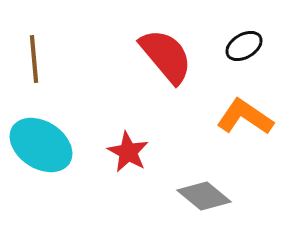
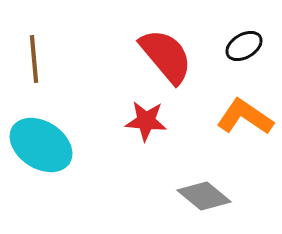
red star: moved 18 px right, 31 px up; rotated 24 degrees counterclockwise
